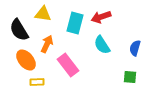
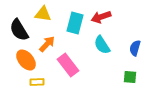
orange arrow: rotated 18 degrees clockwise
